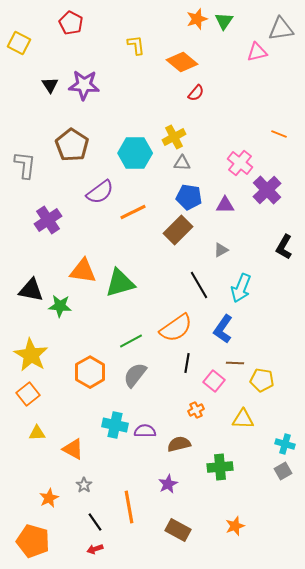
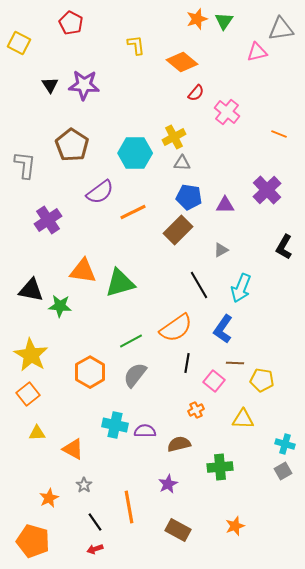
pink cross at (240, 163): moved 13 px left, 51 px up
